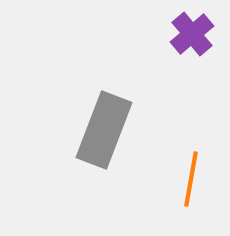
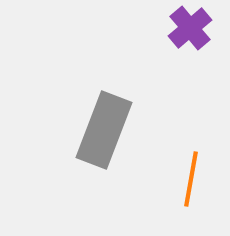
purple cross: moved 2 px left, 6 px up
